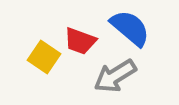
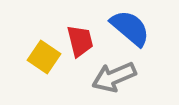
red trapezoid: rotated 124 degrees counterclockwise
gray arrow: moved 1 px left, 1 px down; rotated 9 degrees clockwise
